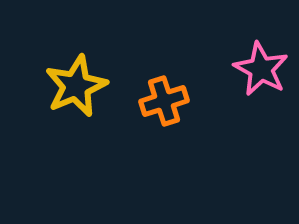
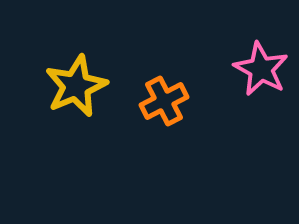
orange cross: rotated 9 degrees counterclockwise
